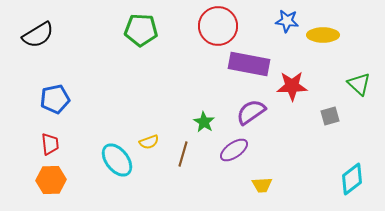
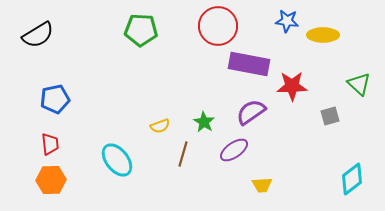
yellow semicircle: moved 11 px right, 16 px up
